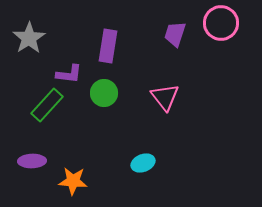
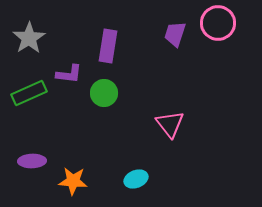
pink circle: moved 3 px left
pink triangle: moved 5 px right, 27 px down
green rectangle: moved 18 px left, 12 px up; rotated 24 degrees clockwise
cyan ellipse: moved 7 px left, 16 px down
